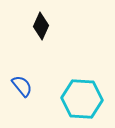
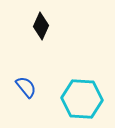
blue semicircle: moved 4 px right, 1 px down
